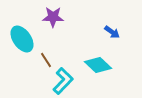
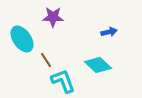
blue arrow: moved 3 px left; rotated 49 degrees counterclockwise
cyan L-shape: rotated 64 degrees counterclockwise
